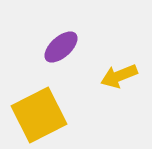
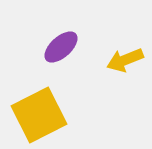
yellow arrow: moved 6 px right, 16 px up
